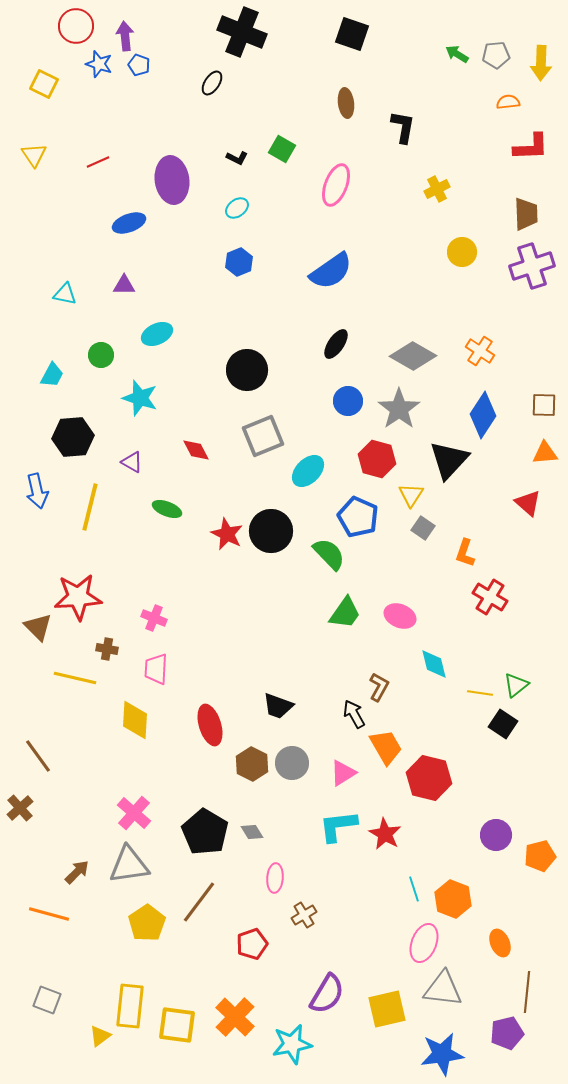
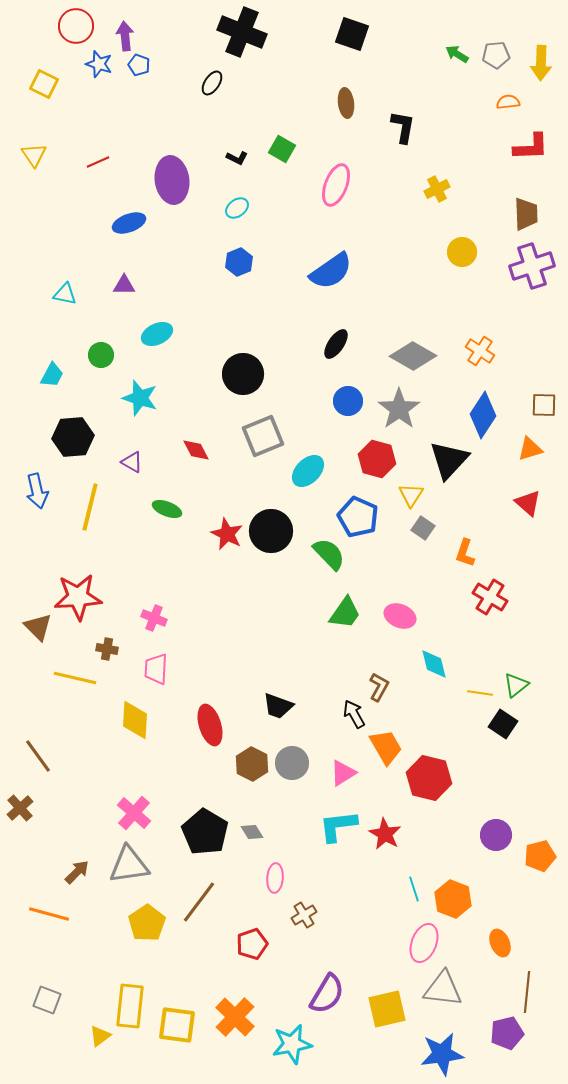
black circle at (247, 370): moved 4 px left, 4 px down
orange triangle at (545, 453): moved 15 px left, 4 px up; rotated 12 degrees counterclockwise
